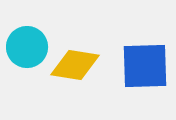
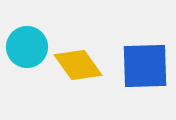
yellow diamond: moved 3 px right; rotated 45 degrees clockwise
